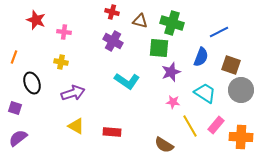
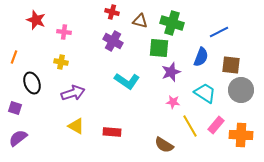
brown square: rotated 12 degrees counterclockwise
orange cross: moved 2 px up
